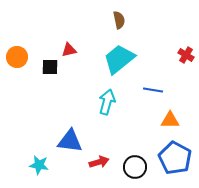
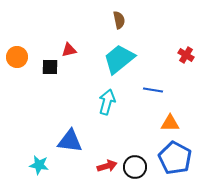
orange triangle: moved 3 px down
red arrow: moved 8 px right, 4 px down
